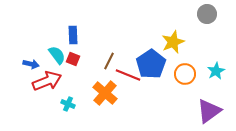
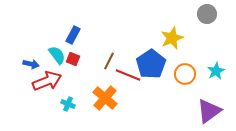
blue rectangle: rotated 30 degrees clockwise
yellow star: moved 1 px left, 4 px up
orange cross: moved 5 px down
